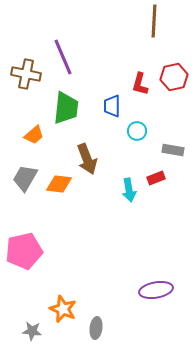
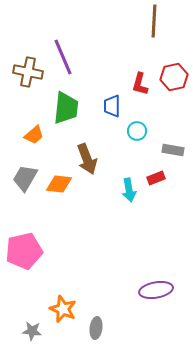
brown cross: moved 2 px right, 2 px up
